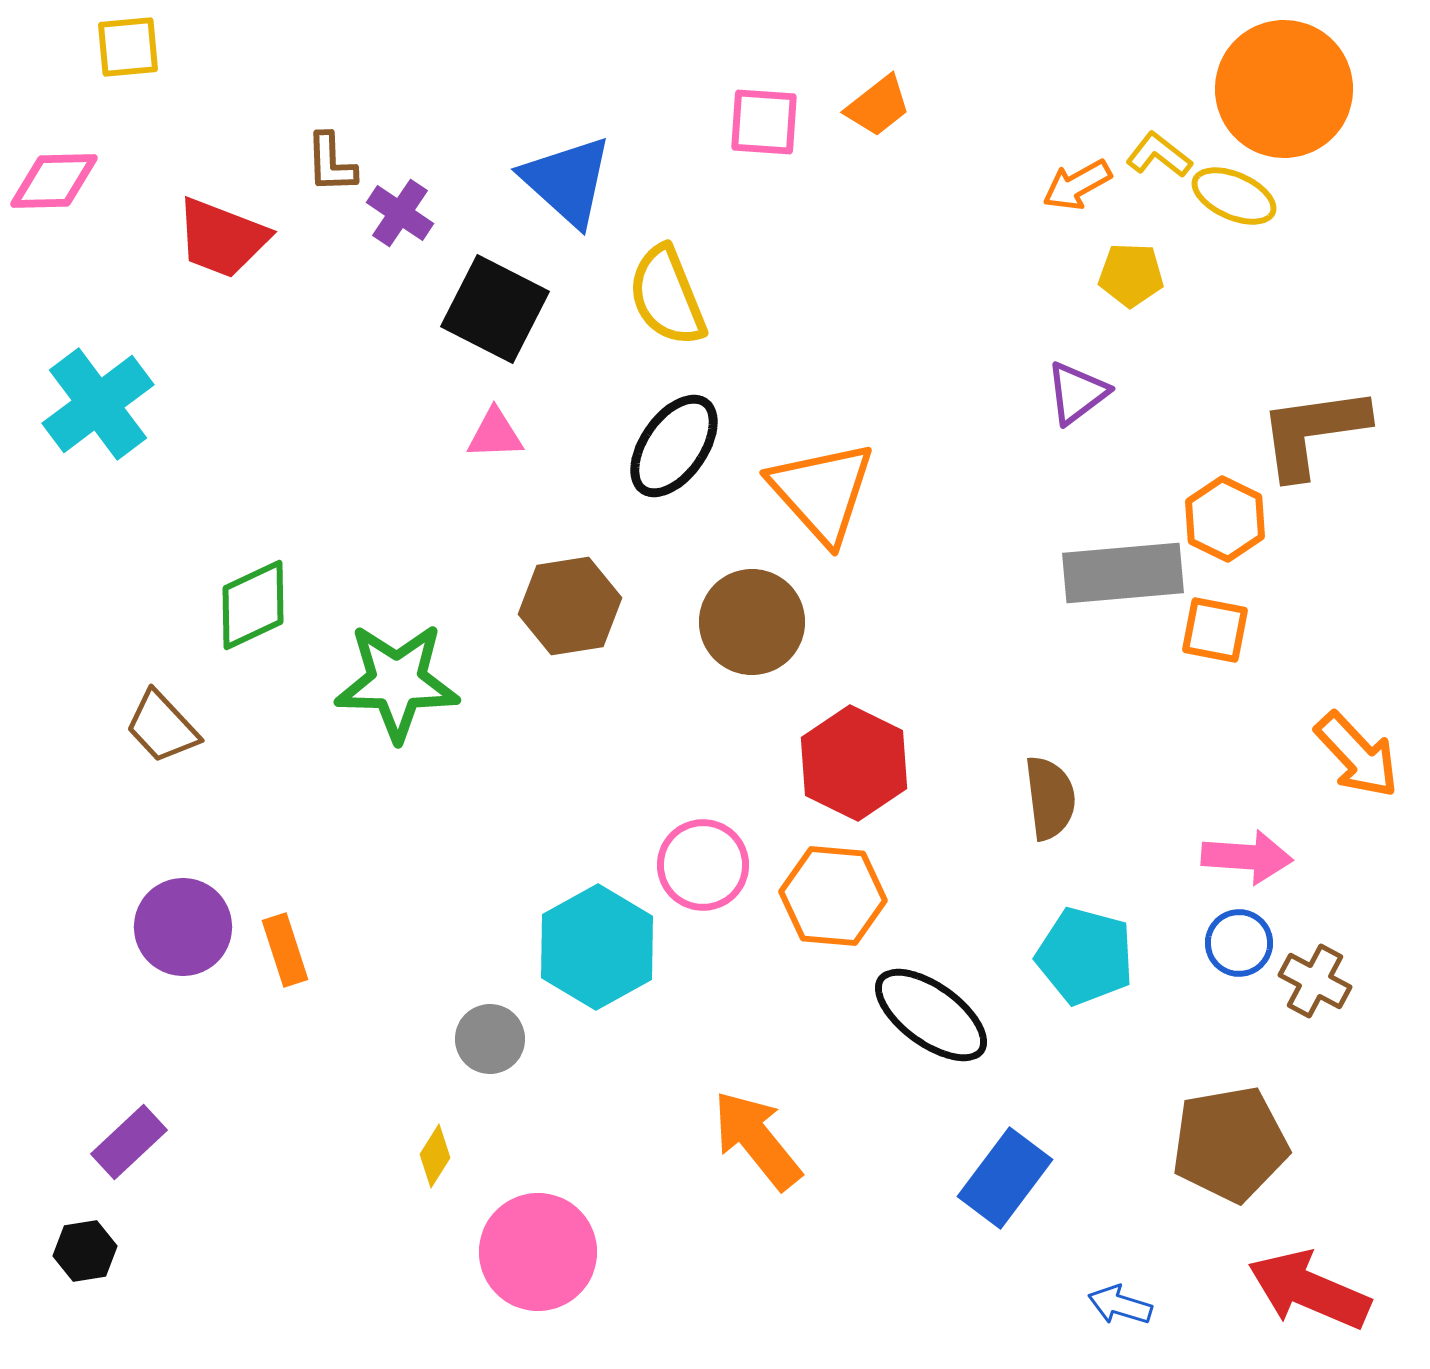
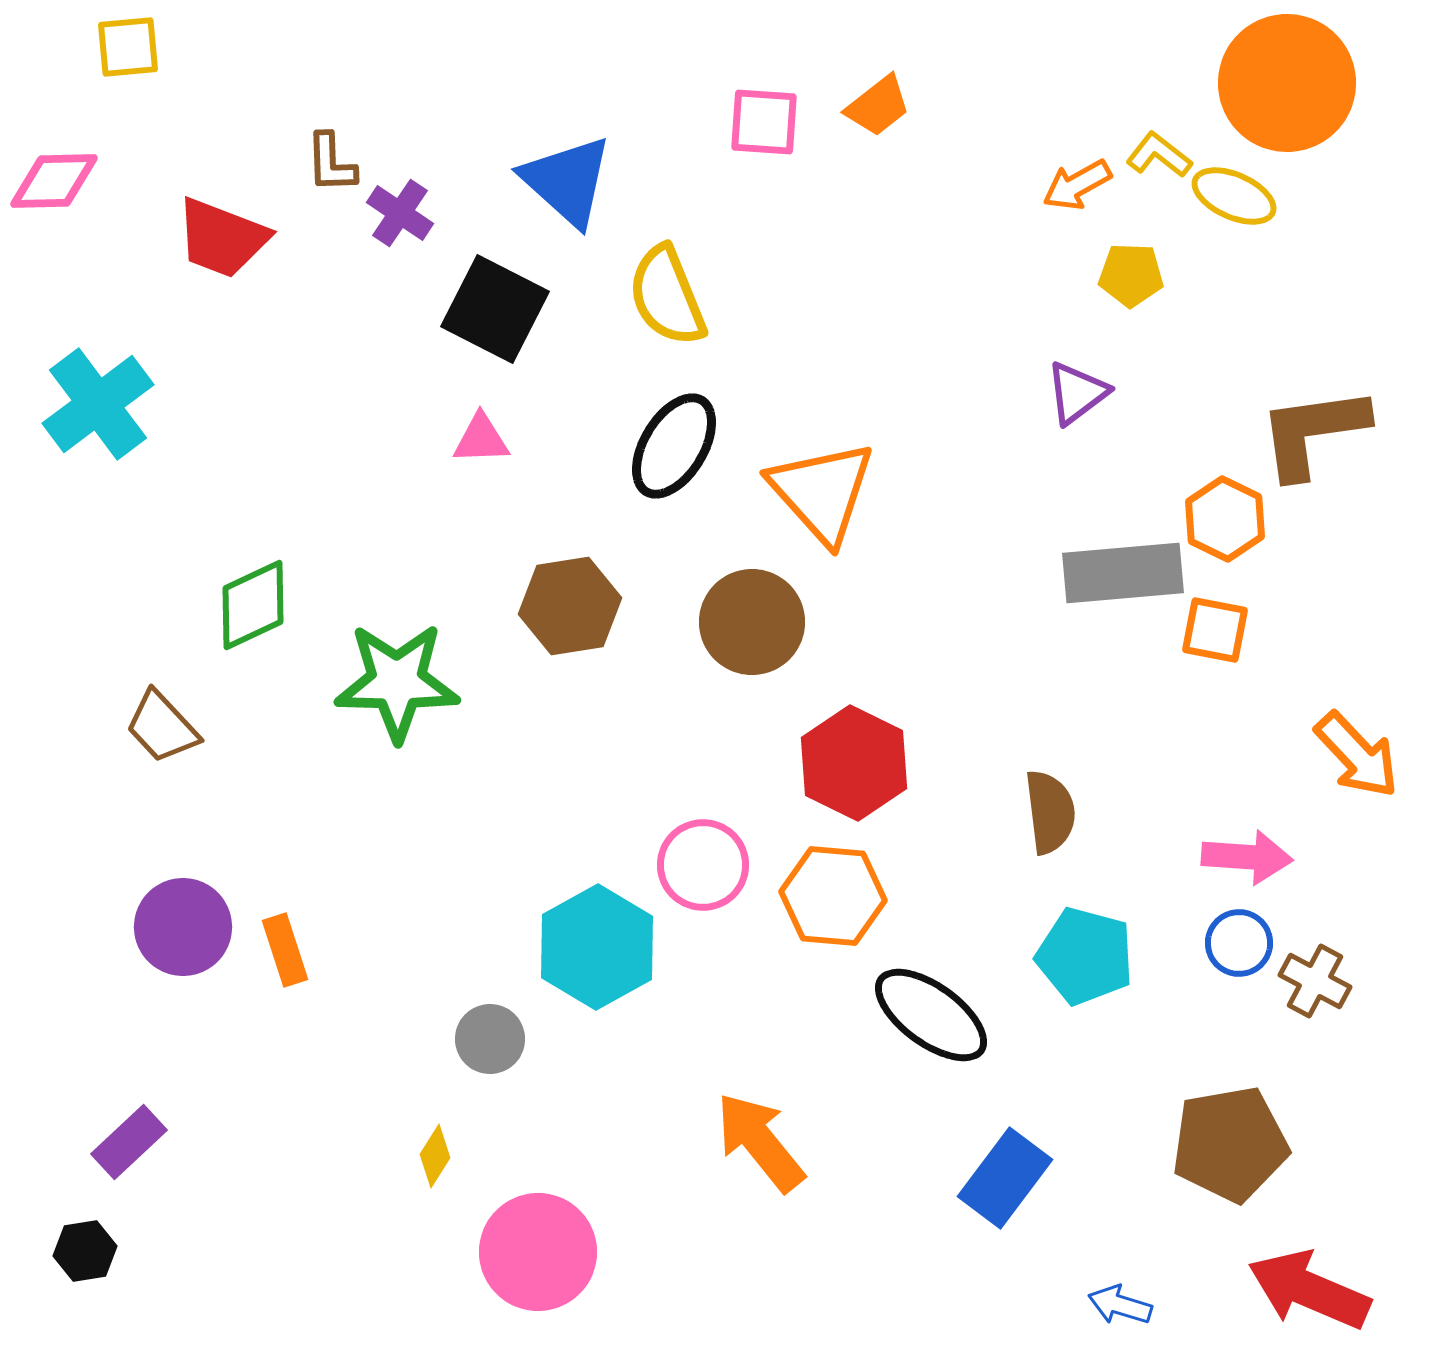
orange circle at (1284, 89): moved 3 px right, 6 px up
pink triangle at (495, 434): moved 14 px left, 5 px down
black ellipse at (674, 446): rotated 4 degrees counterclockwise
brown semicircle at (1050, 798): moved 14 px down
orange arrow at (757, 1140): moved 3 px right, 2 px down
